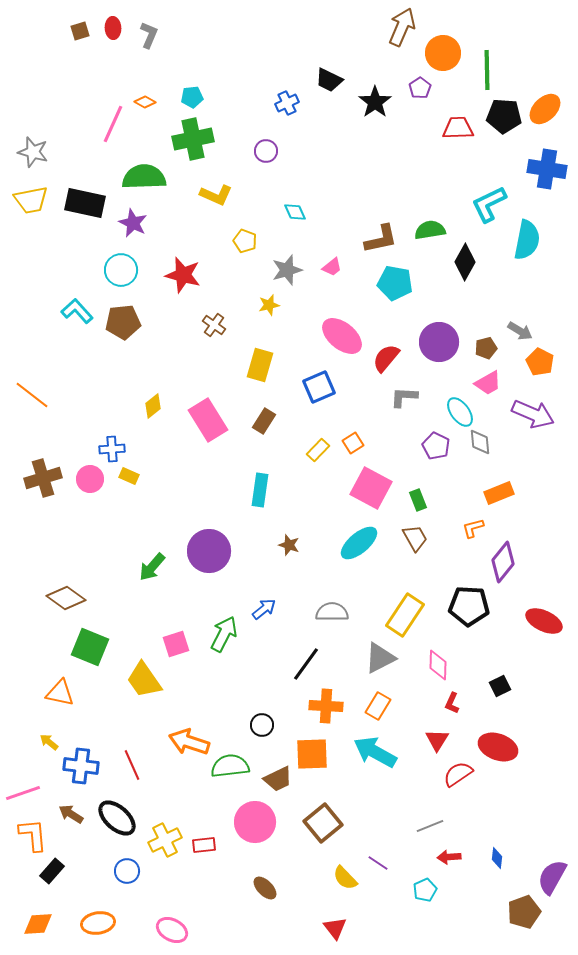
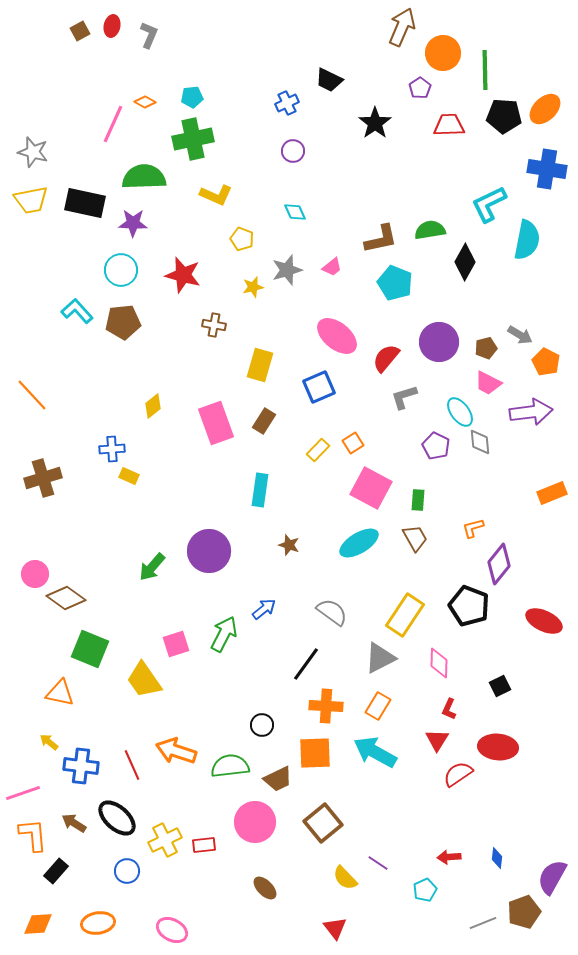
red ellipse at (113, 28): moved 1 px left, 2 px up; rotated 15 degrees clockwise
brown square at (80, 31): rotated 12 degrees counterclockwise
green line at (487, 70): moved 2 px left
black star at (375, 102): moved 21 px down
red trapezoid at (458, 128): moved 9 px left, 3 px up
purple circle at (266, 151): moved 27 px right
purple star at (133, 223): rotated 24 degrees counterclockwise
yellow pentagon at (245, 241): moved 3 px left, 2 px up
cyan pentagon at (395, 283): rotated 12 degrees clockwise
yellow star at (269, 305): moved 16 px left, 18 px up
brown cross at (214, 325): rotated 25 degrees counterclockwise
gray arrow at (520, 331): moved 4 px down
pink ellipse at (342, 336): moved 5 px left
orange pentagon at (540, 362): moved 6 px right
pink trapezoid at (488, 383): rotated 56 degrees clockwise
orange line at (32, 395): rotated 9 degrees clockwise
gray L-shape at (404, 397): rotated 20 degrees counterclockwise
purple arrow at (533, 414): moved 2 px left, 2 px up; rotated 30 degrees counterclockwise
pink rectangle at (208, 420): moved 8 px right, 3 px down; rotated 12 degrees clockwise
pink circle at (90, 479): moved 55 px left, 95 px down
orange rectangle at (499, 493): moved 53 px right
green rectangle at (418, 500): rotated 25 degrees clockwise
cyan ellipse at (359, 543): rotated 9 degrees clockwise
purple diamond at (503, 562): moved 4 px left, 2 px down
black pentagon at (469, 606): rotated 18 degrees clockwise
gray semicircle at (332, 612): rotated 36 degrees clockwise
green square at (90, 647): moved 2 px down
pink diamond at (438, 665): moved 1 px right, 2 px up
red L-shape at (452, 703): moved 3 px left, 6 px down
orange arrow at (189, 742): moved 13 px left, 9 px down
red ellipse at (498, 747): rotated 15 degrees counterclockwise
orange square at (312, 754): moved 3 px right, 1 px up
brown arrow at (71, 814): moved 3 px right, 9 px down
gray line at (430, 826): moved 53 px right, 97 px down
black rectangle at (52, 871): moved 4 px right
